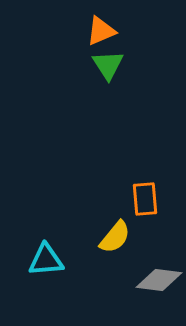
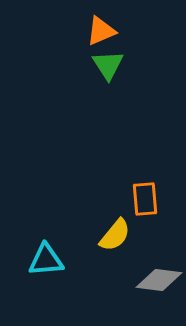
yellow semicircle: moved 2 px up
